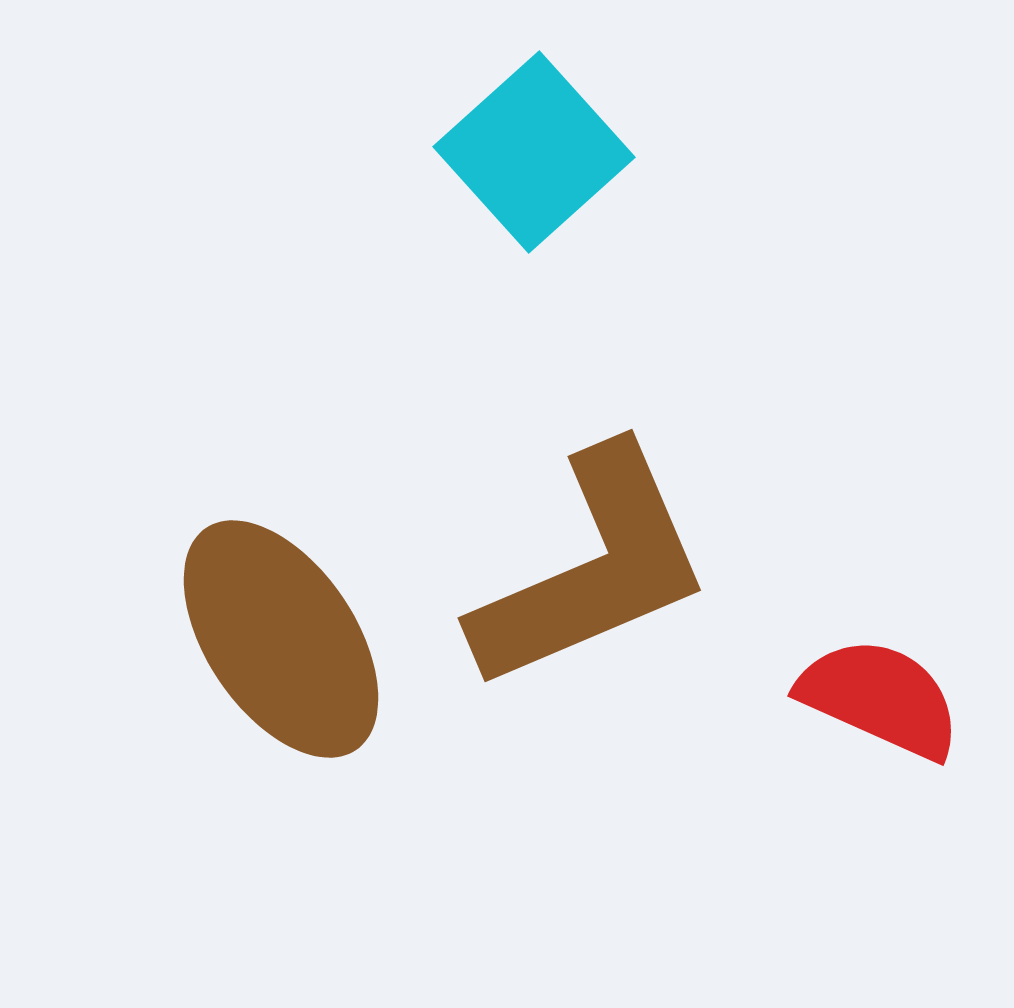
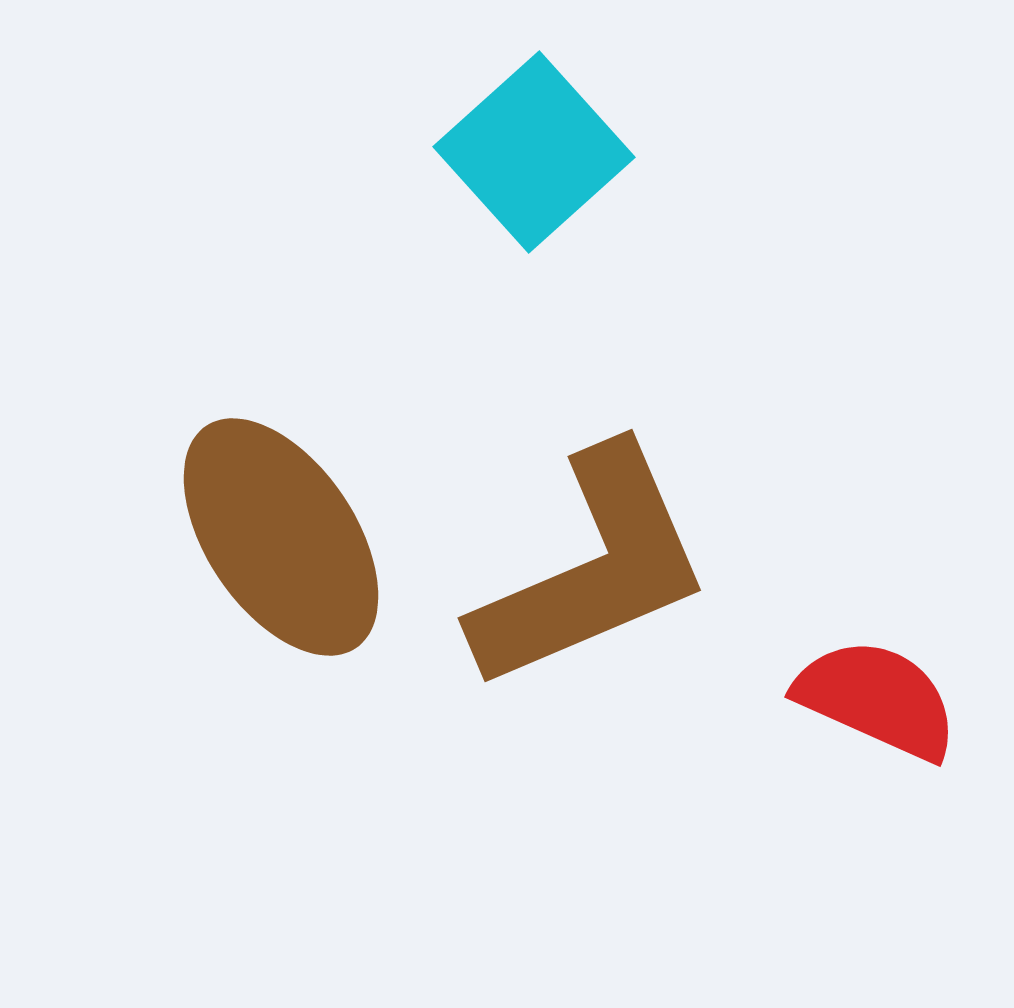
brown ellipse: moved 102 px up
red semicircle: moved 3 px left, 1 px down
